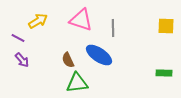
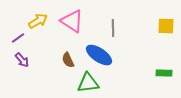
pink triangle: moved 9 px left, 1 px down; rotated 15 degrees clockwise
purple line: rotated 64 degrees counterclockwise
green triangle: moved 11 px right
